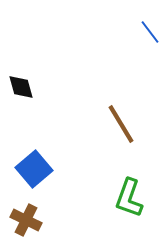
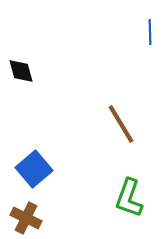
blue line: rotated 35 degrees clockwise
black diamond: moved 16 px up
brown cross: moved 2 px up
